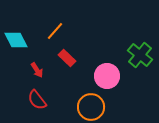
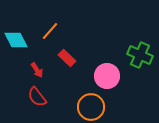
orange line: moved 5 px left
green cross: rotated 15 degrees counterclockwise
red semicircle: moved 3 px up
